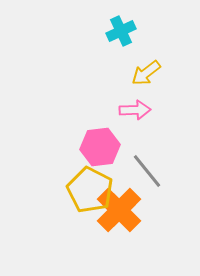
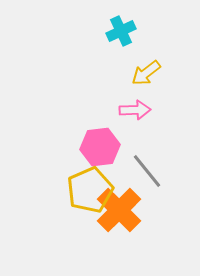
yellow pentagon: rotated 21 degrees clockwise
